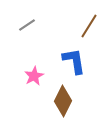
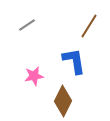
pink star: rotated 18 degrees clockwise
